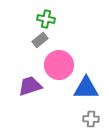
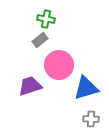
blue triangle: rotated 16 degrees counterclockwise
